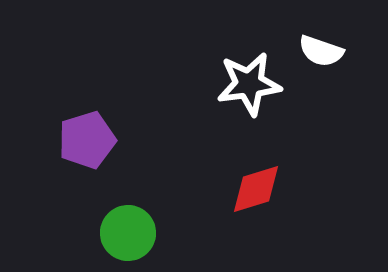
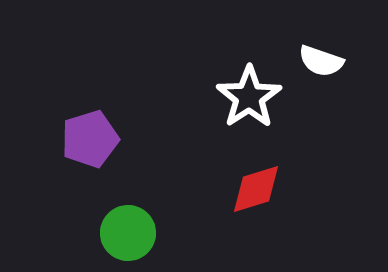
white semicircle: moved 10 px down
white star: moved 13 px down; rotated 26 degrees counterclockwise
purple pentagon: moved 3 px right, 1 px up
